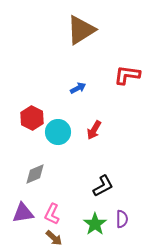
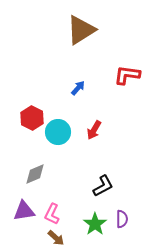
blue arrow: rotated 21 degrees counterclockwise
purple triangle: moved 1 px right, 2 px up
brown arrow: moved 2 px right
